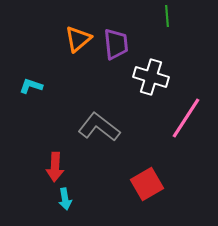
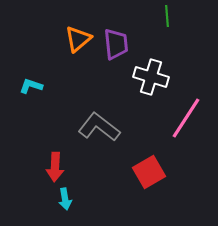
red square: moved 2 px right, 12 px up
